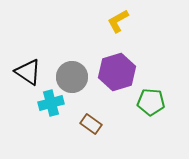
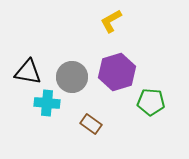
yellow L-shape: moved 7 px left
black triangle: rotated 24 degrees counterclockwise
cyan cross: moved 4 px left; rotated 20 degrees clockwise
